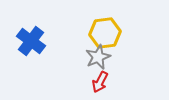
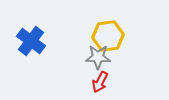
yellow hexagon: moved 3 px right, 3 px down
gray star: rotated 25 degrees clockwise
